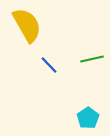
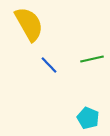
yellow semicircle: moved 2 px right, 1 px up
cyan pentagon: rotated 15 degrees counterclockwise
